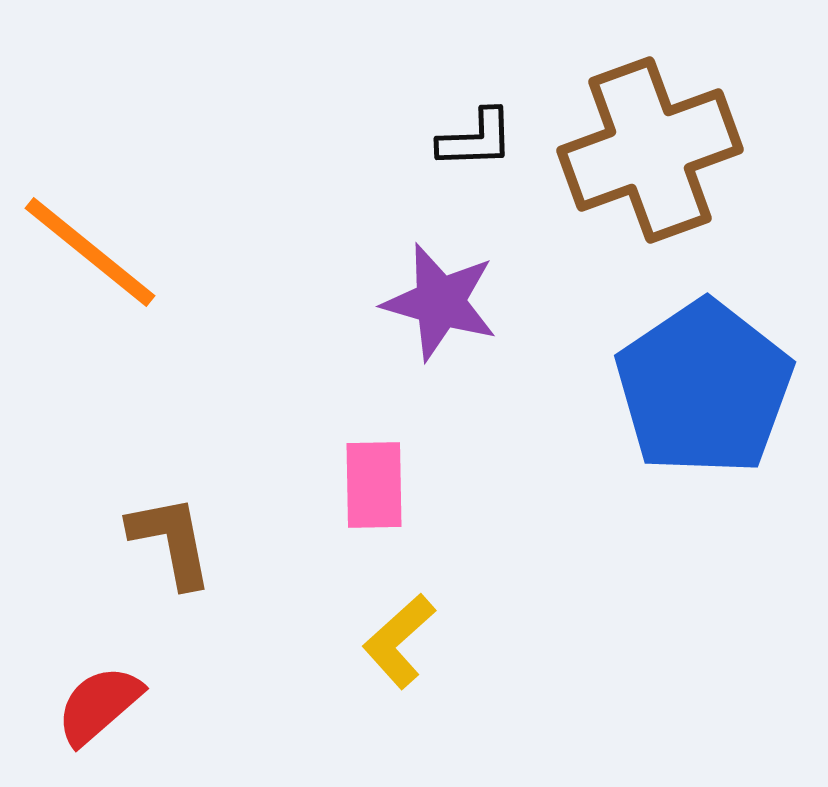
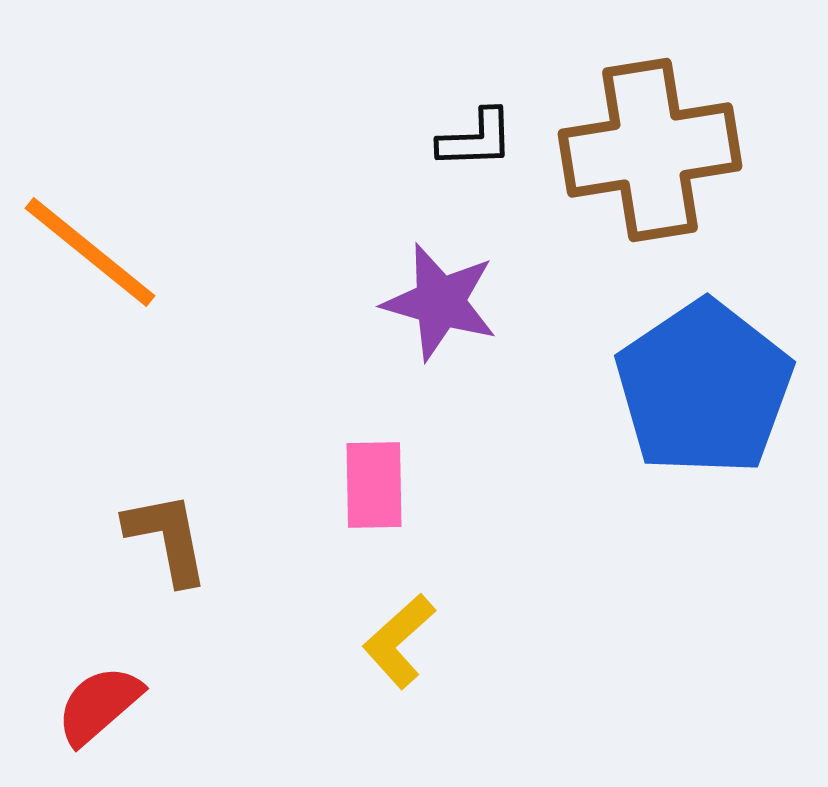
brown cross: rotated 11 degrees clockwise
brown L-shape: moved 4 px left, 3 px up
